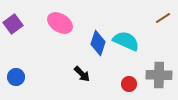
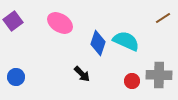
purple square: moved 3 px up
red circle: moved 3 px right, 3 px up
